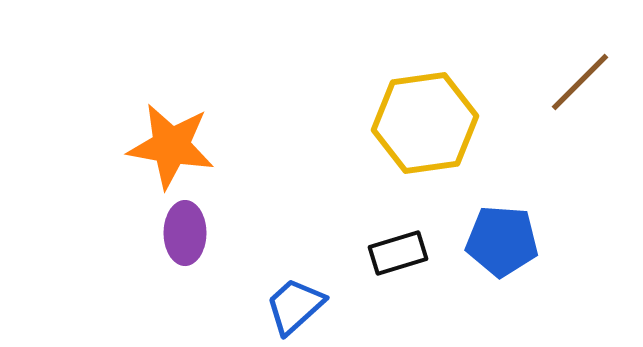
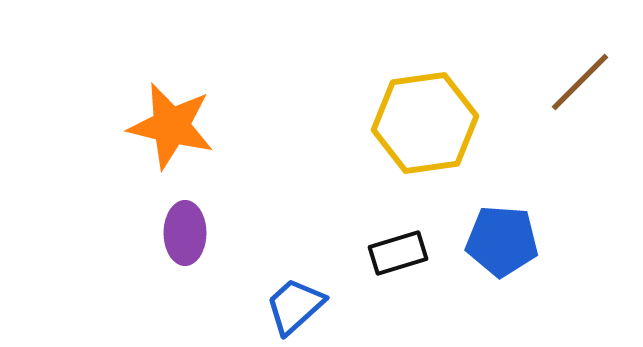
orange star: moved 20 px up; rotated 4 degrees clockwise
